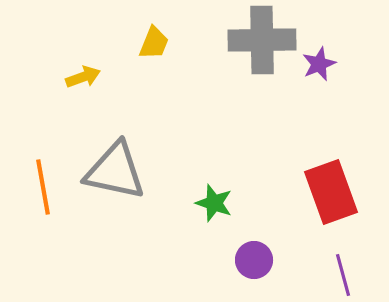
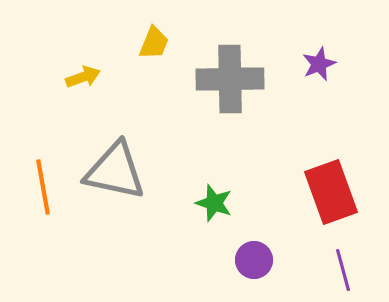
gray cross: moved 32 px left, 39 px down
purple line: moved 5 px up
